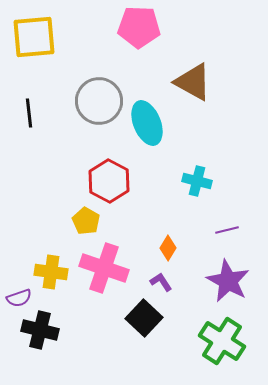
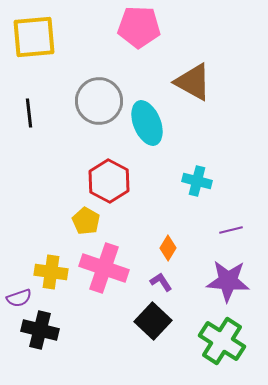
purple line: moved 4 px right
purple star: rotated 24 degrees counterclockwise
black square: moved 9 px right, 3 px down
